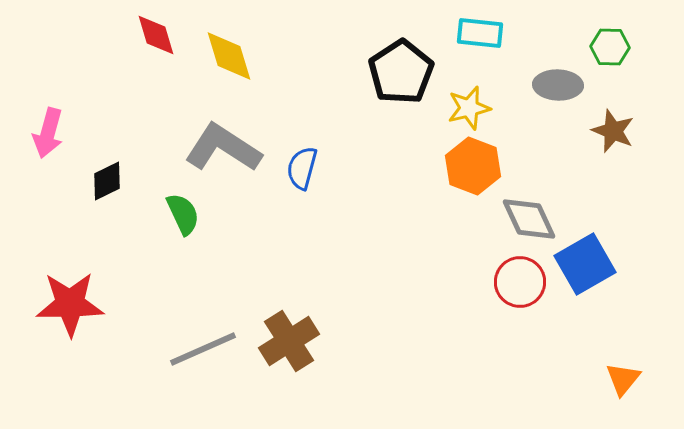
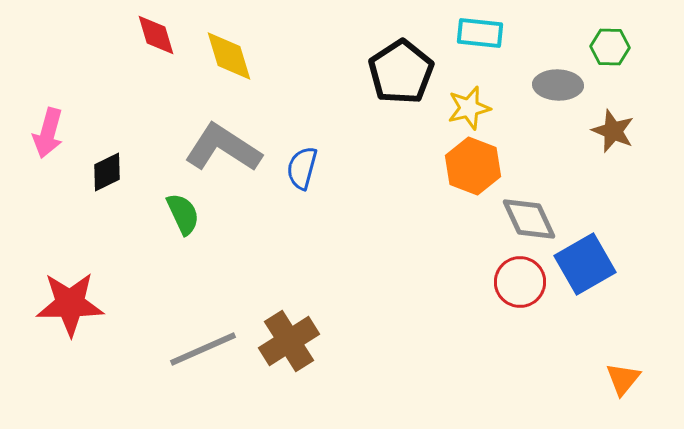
black diamond: moved 9 px up
